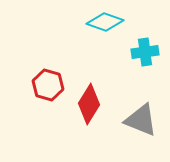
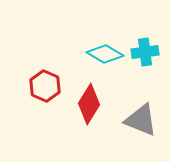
cyan diamond: moved 32 px down; rotated 12 degrees clockwise
red hexagon: moved 3 px left, 1 px down; rotated 8 degrees clockwise
